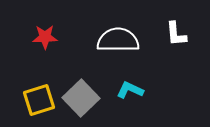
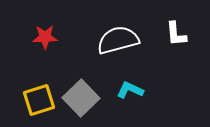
white semicircle: rotated 15 degrees counterclockwise
